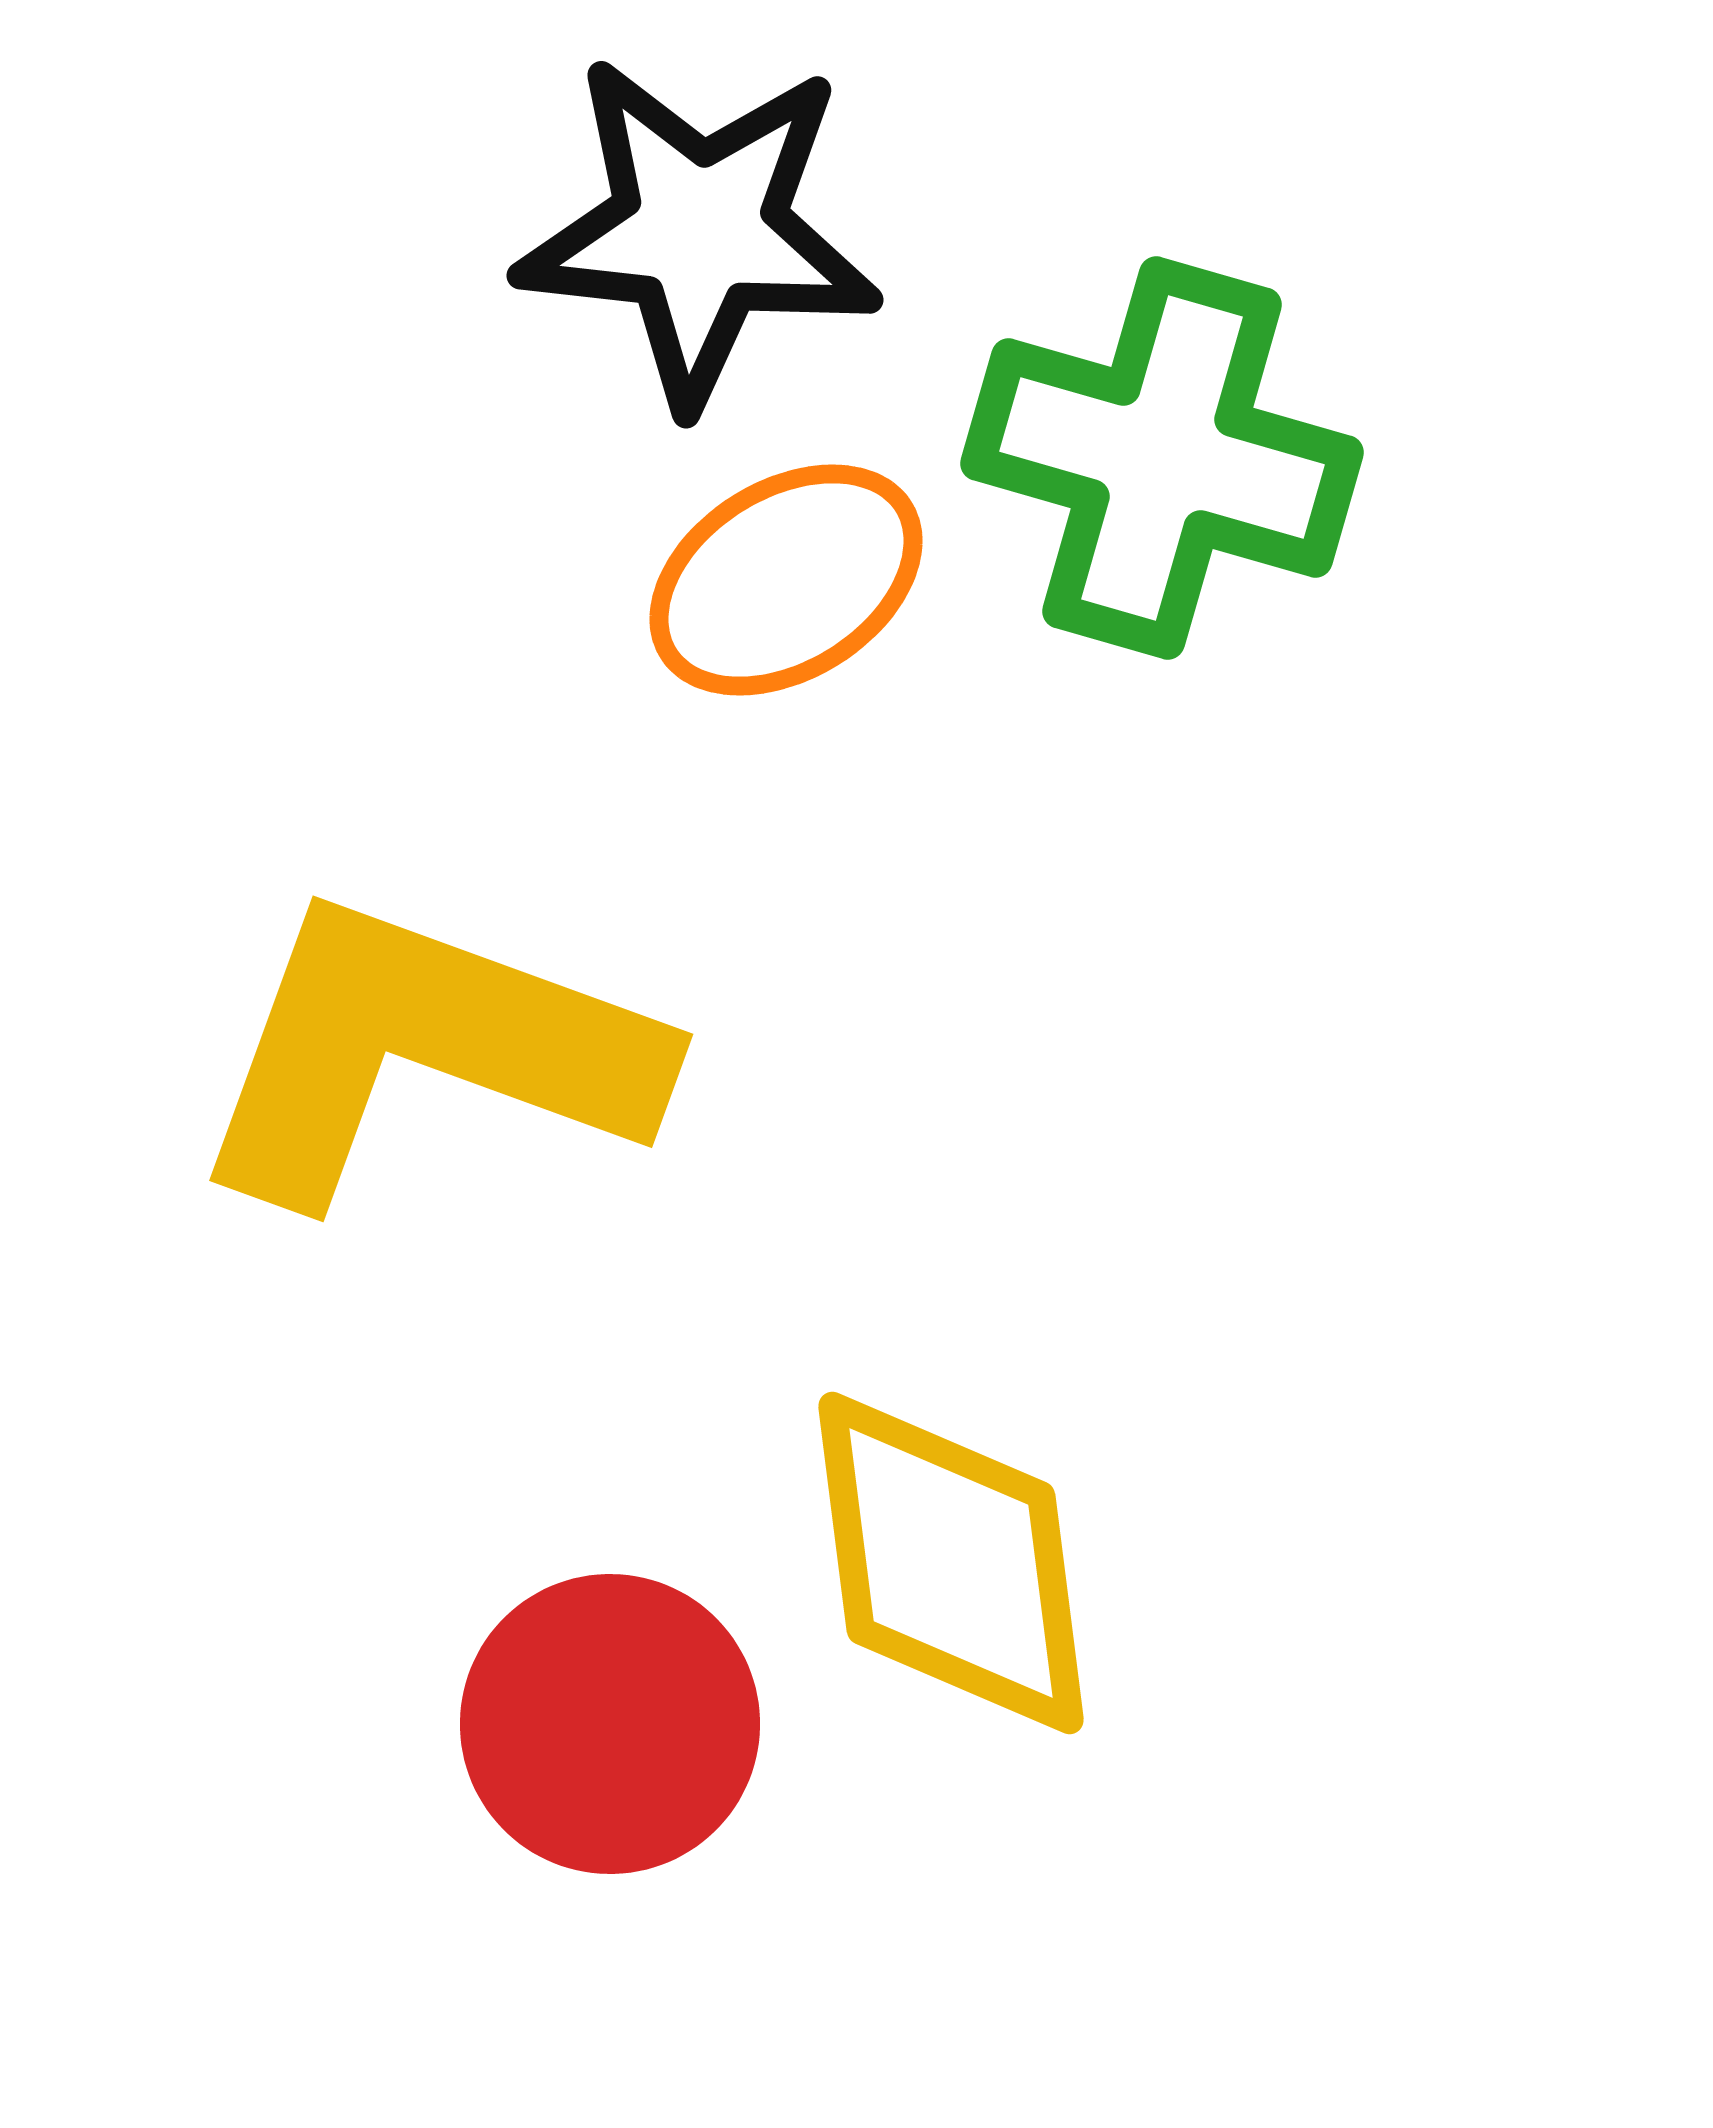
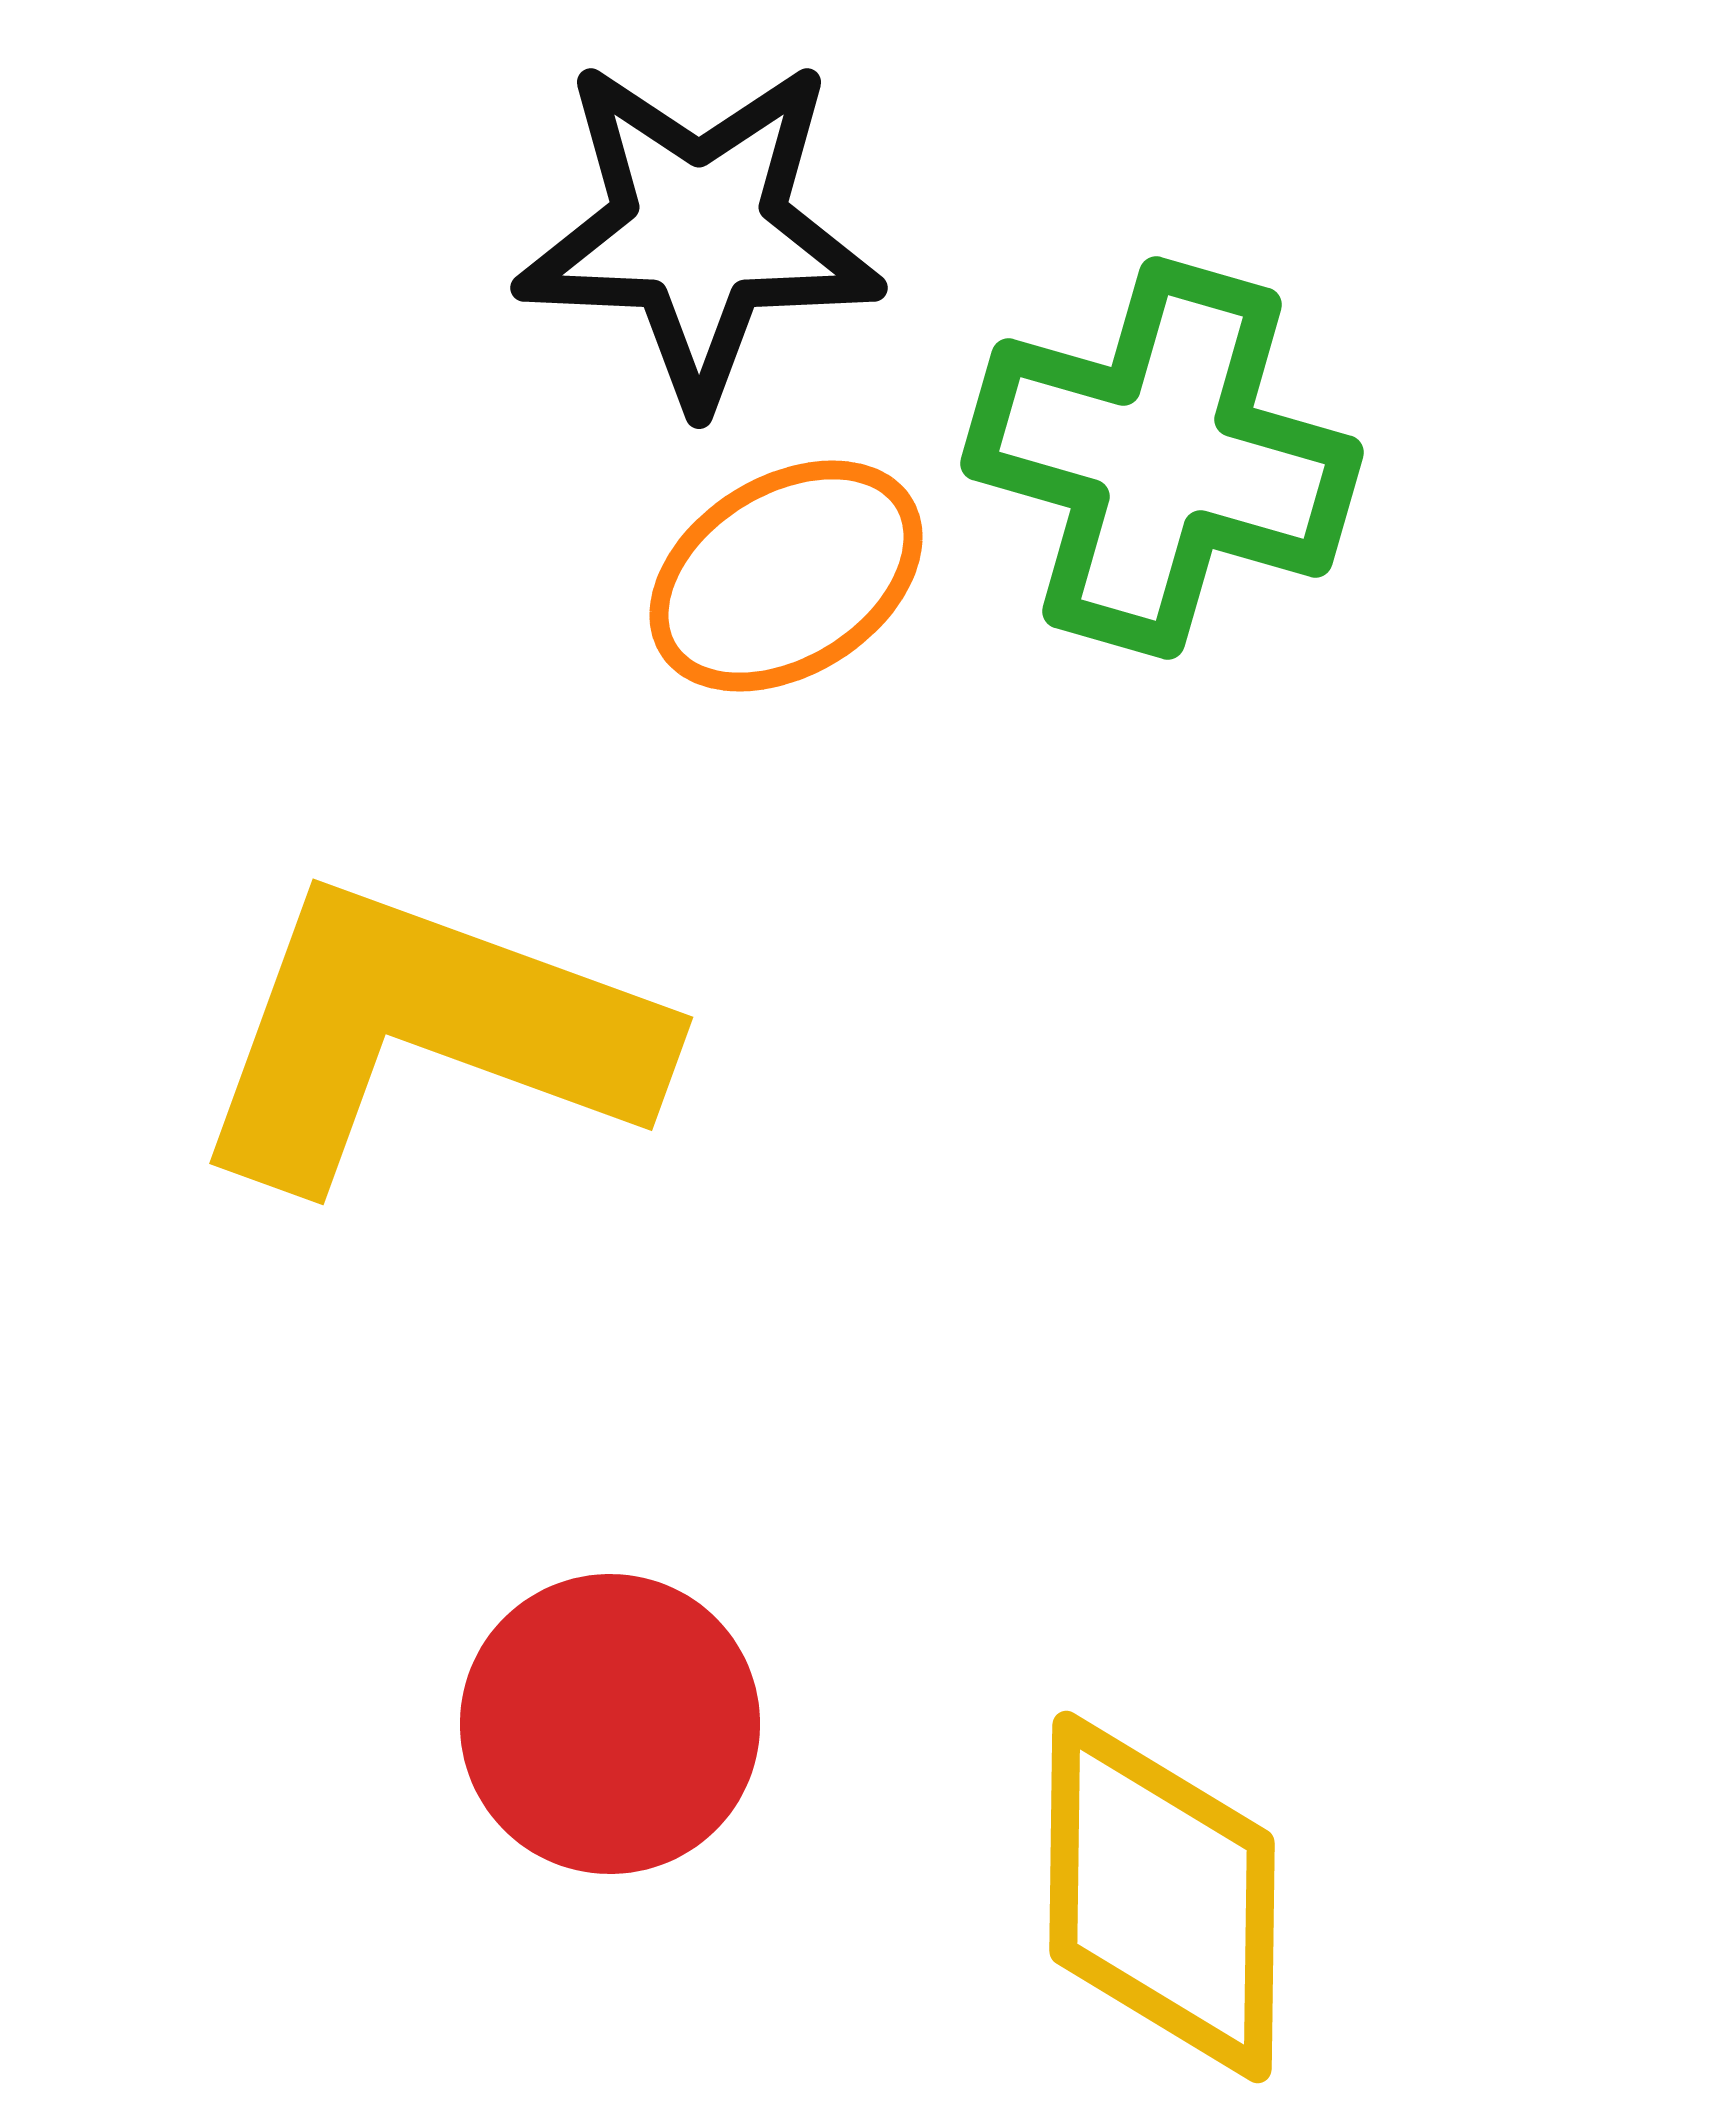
black star: rotated 4 degrees counterclockwise
orange ellipse: moved 4 px up
yellow L-shape: moved 17 px up
yellow diamond: moved 211 px right, 334 px down; rotated 8 degrees clockwise
